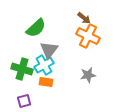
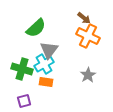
cyan cross: moved 1 px up
gray star: rotated 21 degrees counterclockwise
